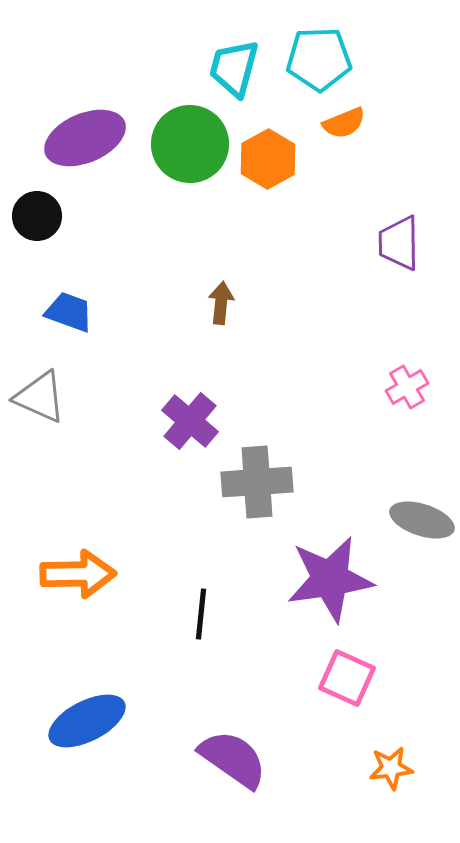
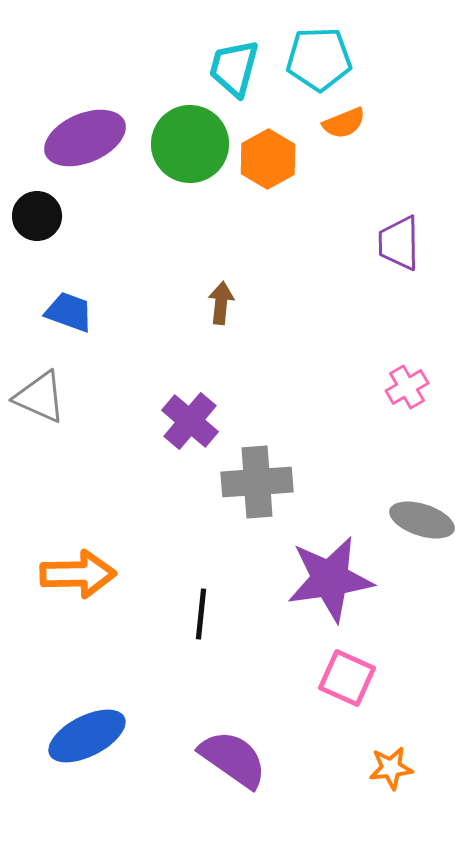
blue ellipse: moved 15 px down
